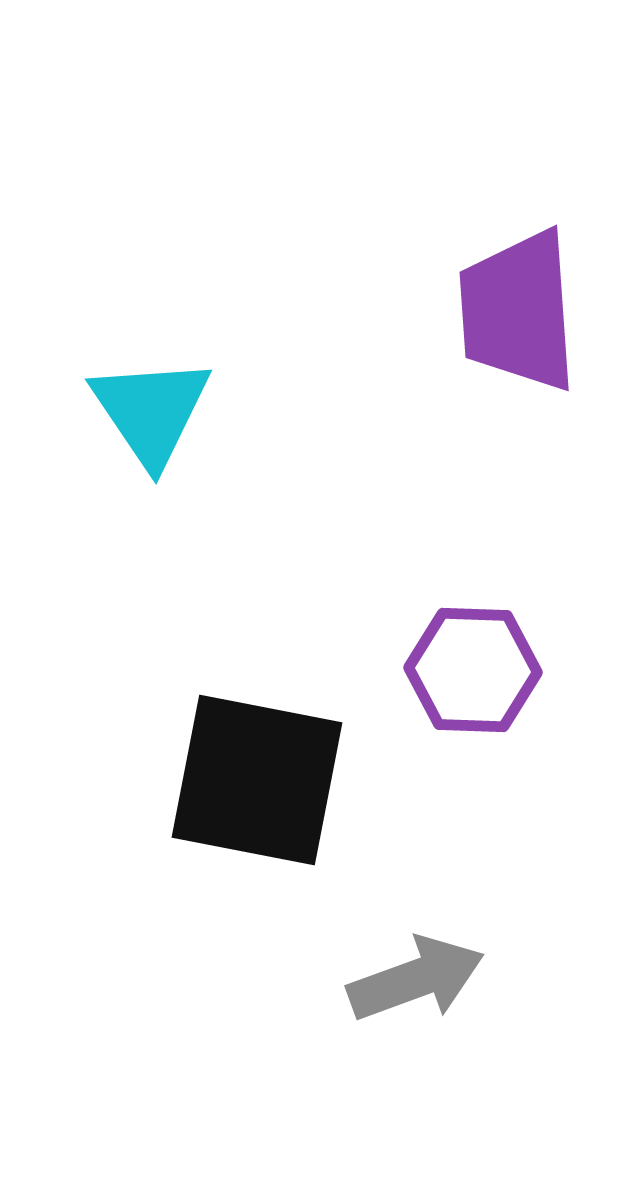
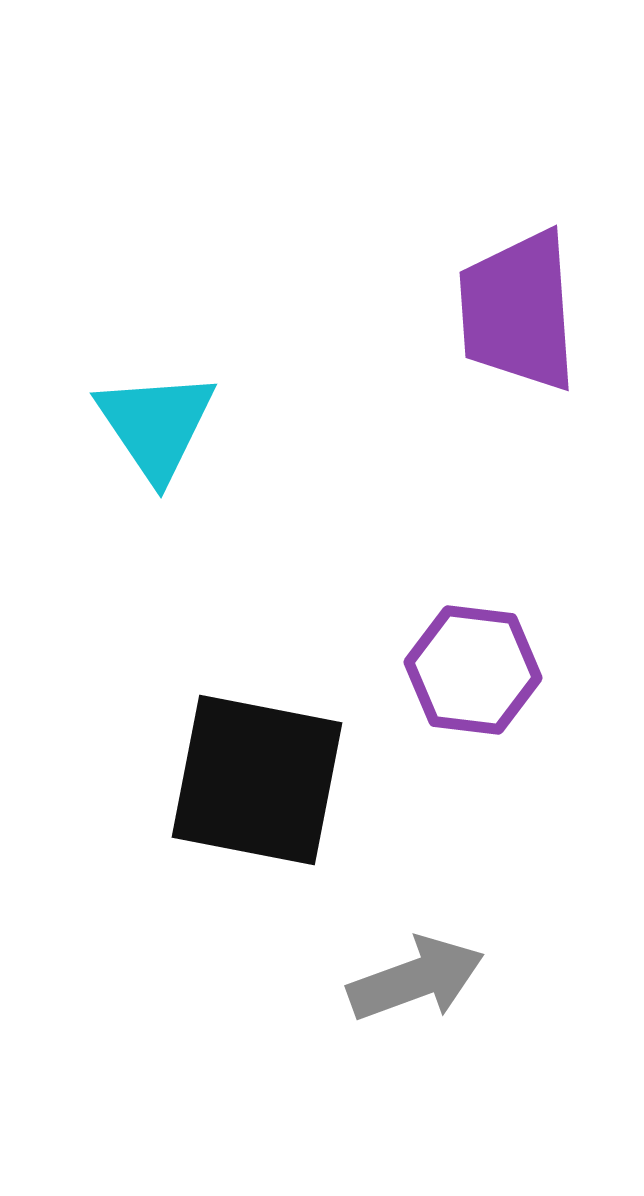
cyan triangle: moved 5 px right, 14 px down
purple hexagon: rotated 5 degrees clockwise
